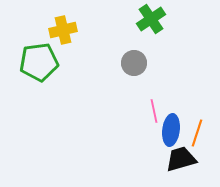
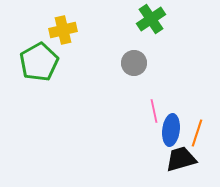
green pentagon: rotated 21 degrees counterclockwise
